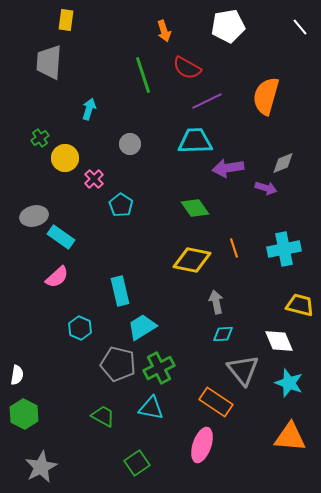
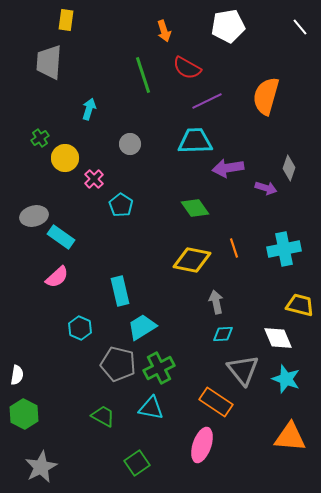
gray diamond at (283, 163): moved 6 px right, 5 px down; rotated 50 degrees counterclockwise
white diamond at (279, 341): moved 1 px left, 3 px up
cyan star at (289, 383): moved 3 px left, 4 px up
